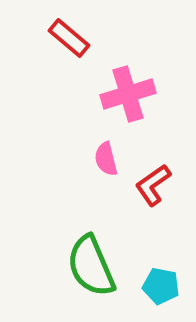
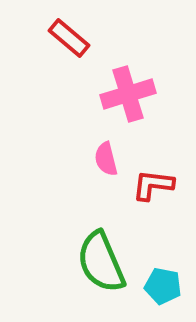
red L-shape: rotated 42 degrees clockwise
green semicircle: moved 10 px right, 4 px up
cyan pentagon: moved 2 px right
